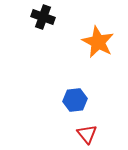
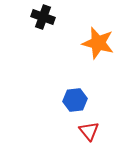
orange star: moved 1 px down; rotated 12 degrees counterclockwise
red triangle: moved 2 px right, 3 px up
